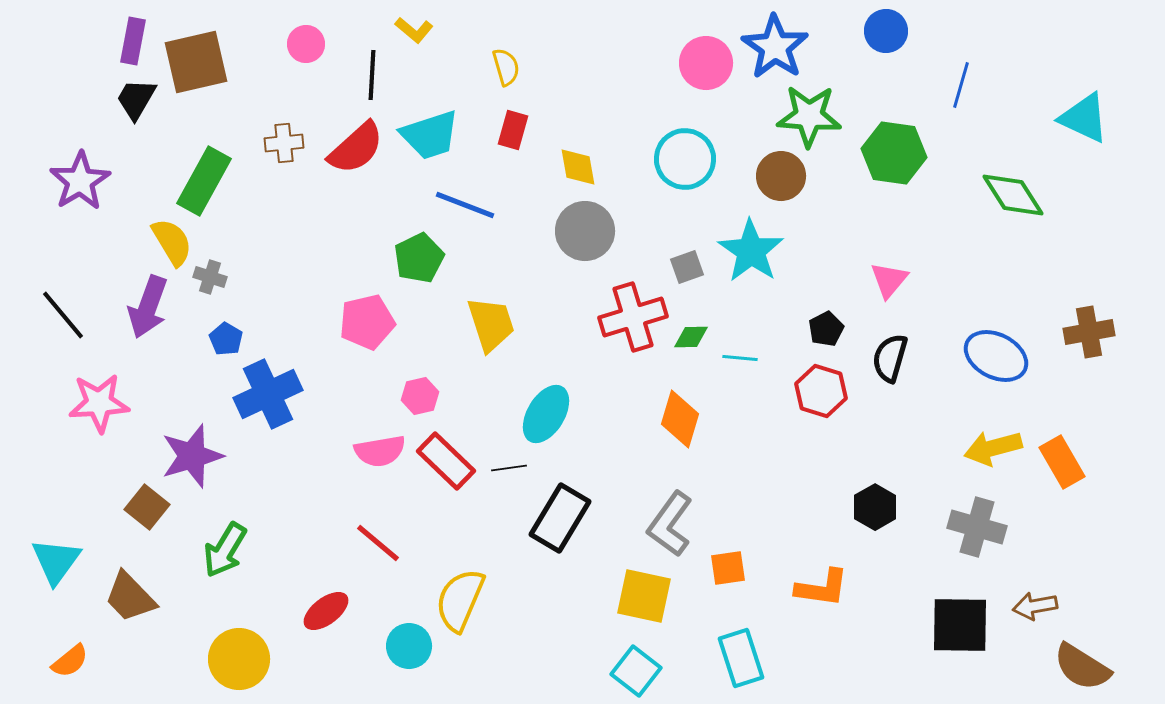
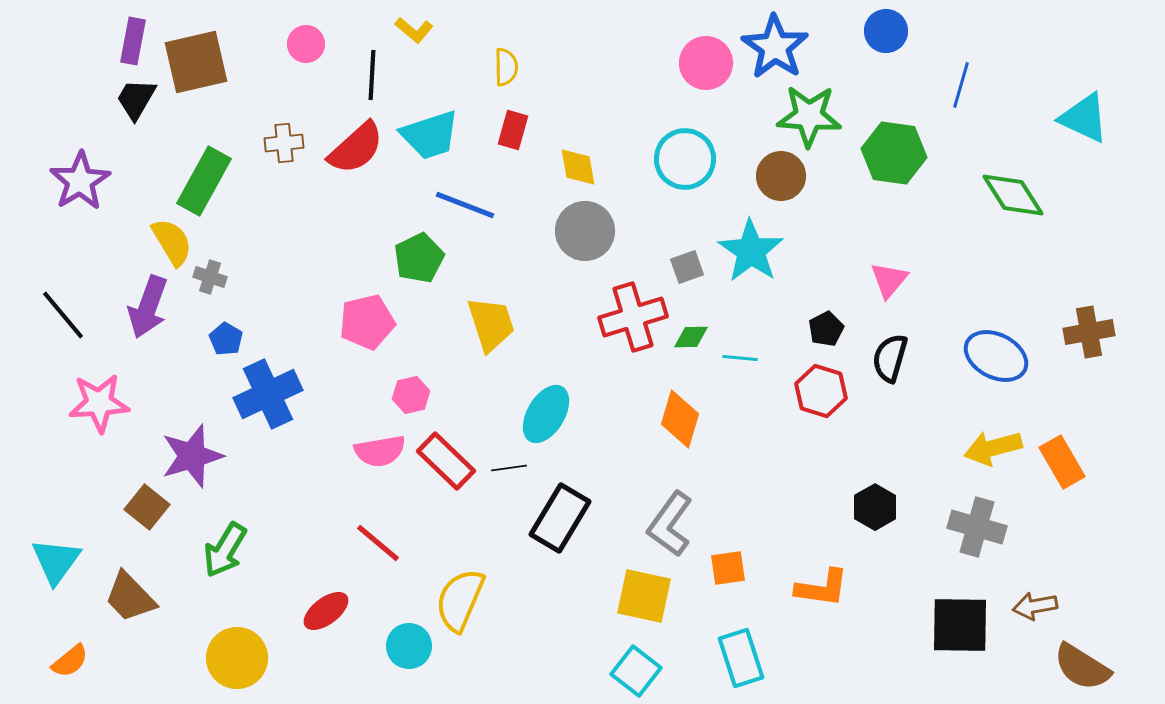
yellow semicircle at (506, 67): rotated 15 degrees clockwise
pink hexagon at (420, 396): moved 9 px left, 1 px up
yellow circle at (239, 659): moved 2 px left, 1 px up
